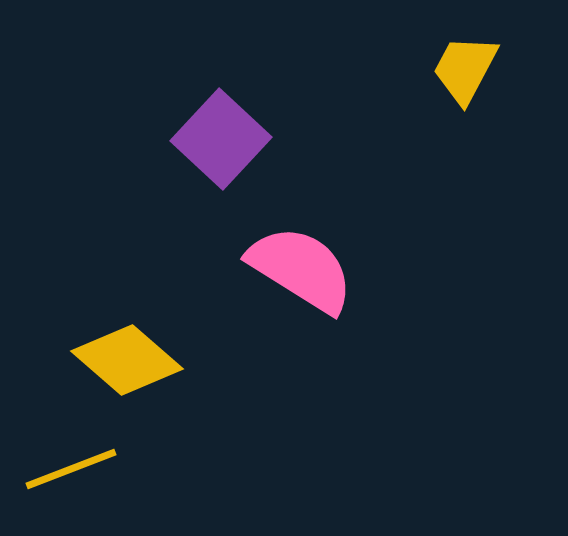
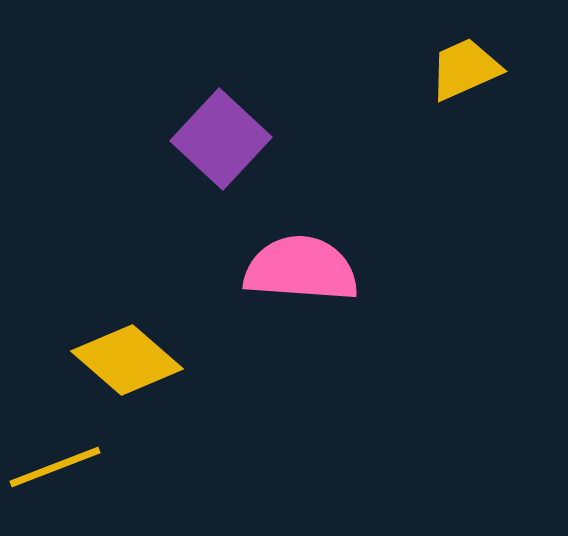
yellow trapezoid: rotated 38 degrees clockwise
pink semicircle: rotated 28 degrees counterclockwise
yellow line: moved 16 px left, 2 px up
